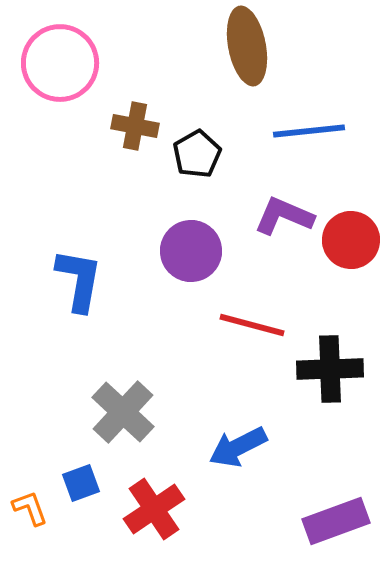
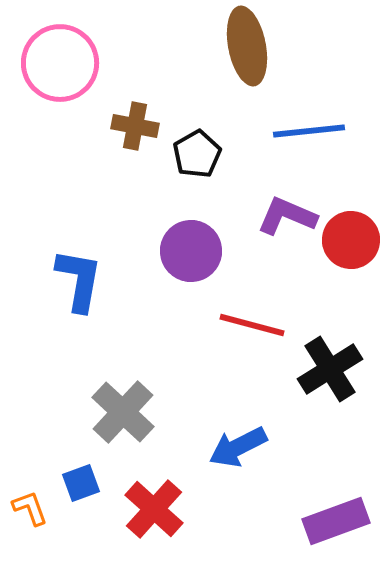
purple L-shape: moved 3 px right
black cross: rotated 30 degrees counterclockwise
red cross: rotated 14 degrees counterclockwise
